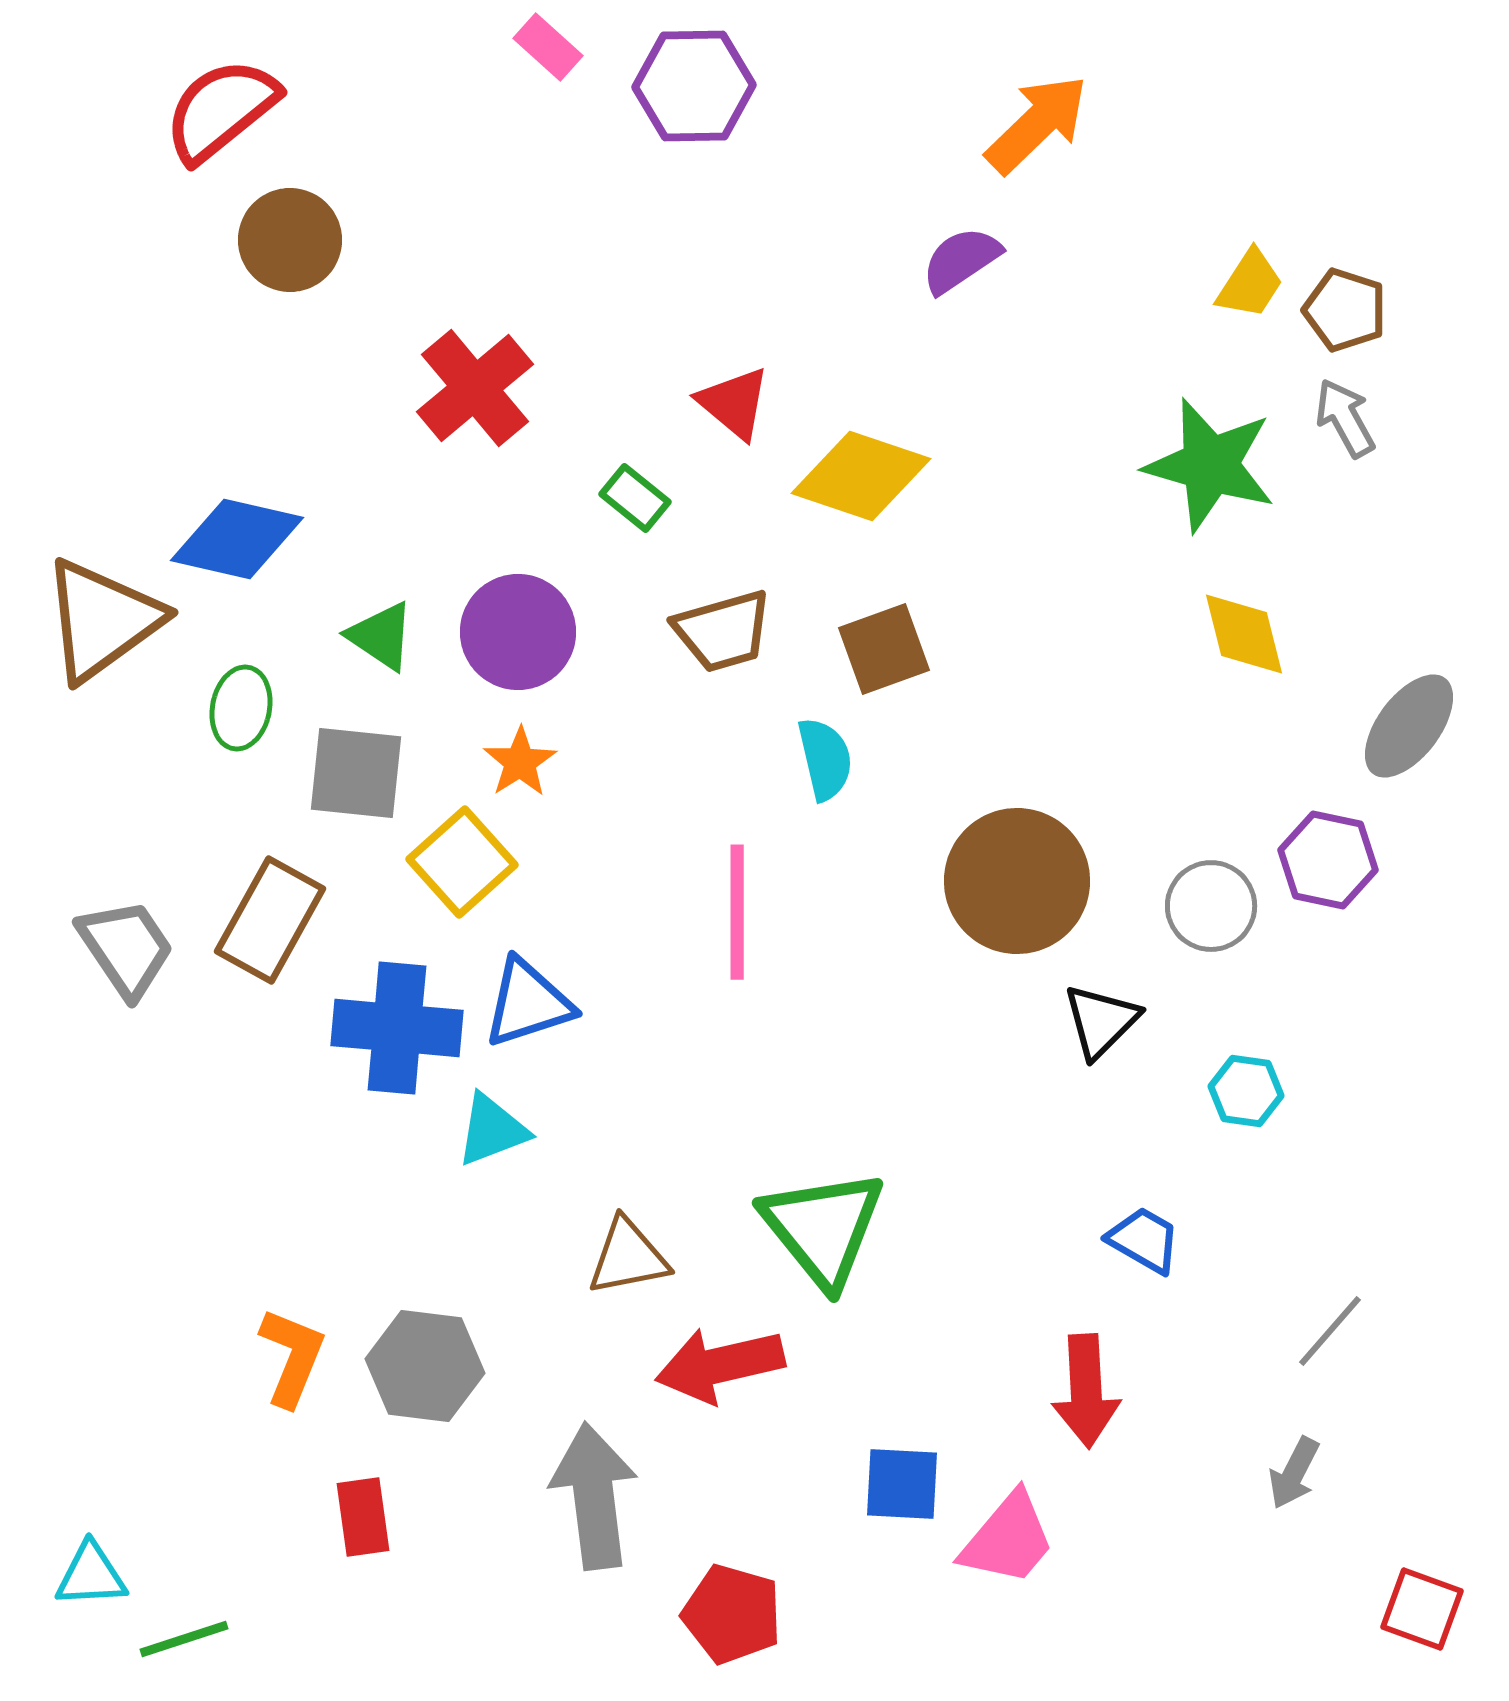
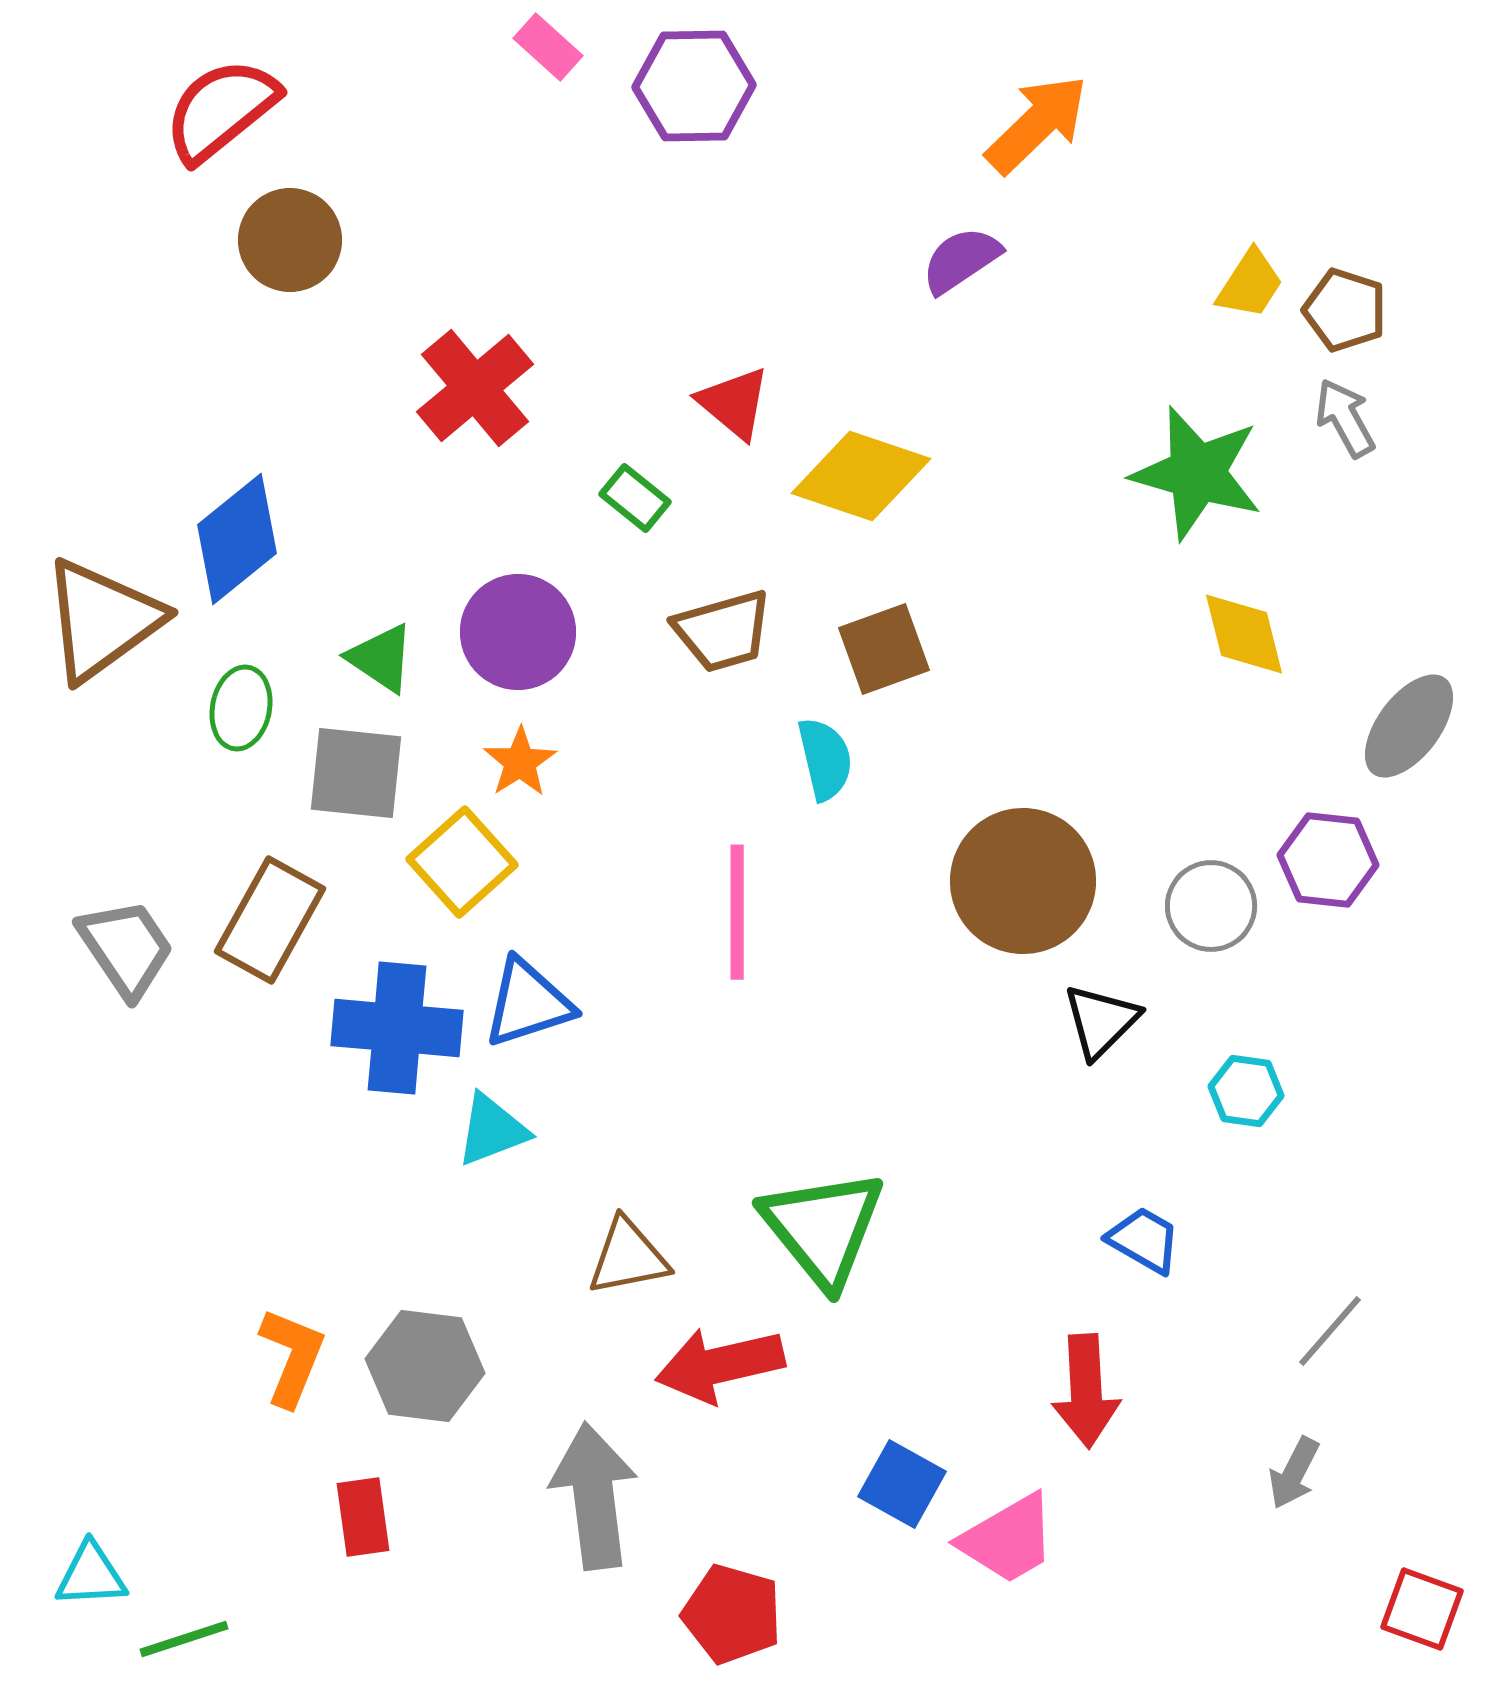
green star at (1210, 465): moved 13 px left, 8 px down
blue diamond at (237, 539): rotated 52 degrees counterclockwise
green triangle at (381, 636): moved 22 px down
purple hexagon at (1328, 860): rotated 6 degrees counterclockwise
brown circle at (1017, 881): moved 6 px right
blue square at (902, 1484): rotated 26 degrees clockwise
pink trapezoid at (1008, 1539): rotated 20 degrees clockwise
